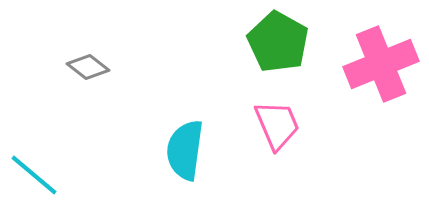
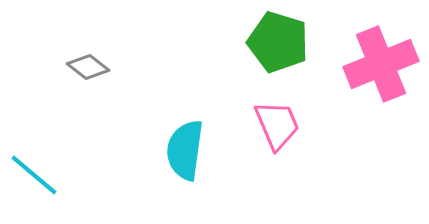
green pentagon: rotated 12 degrees counterclockwise
